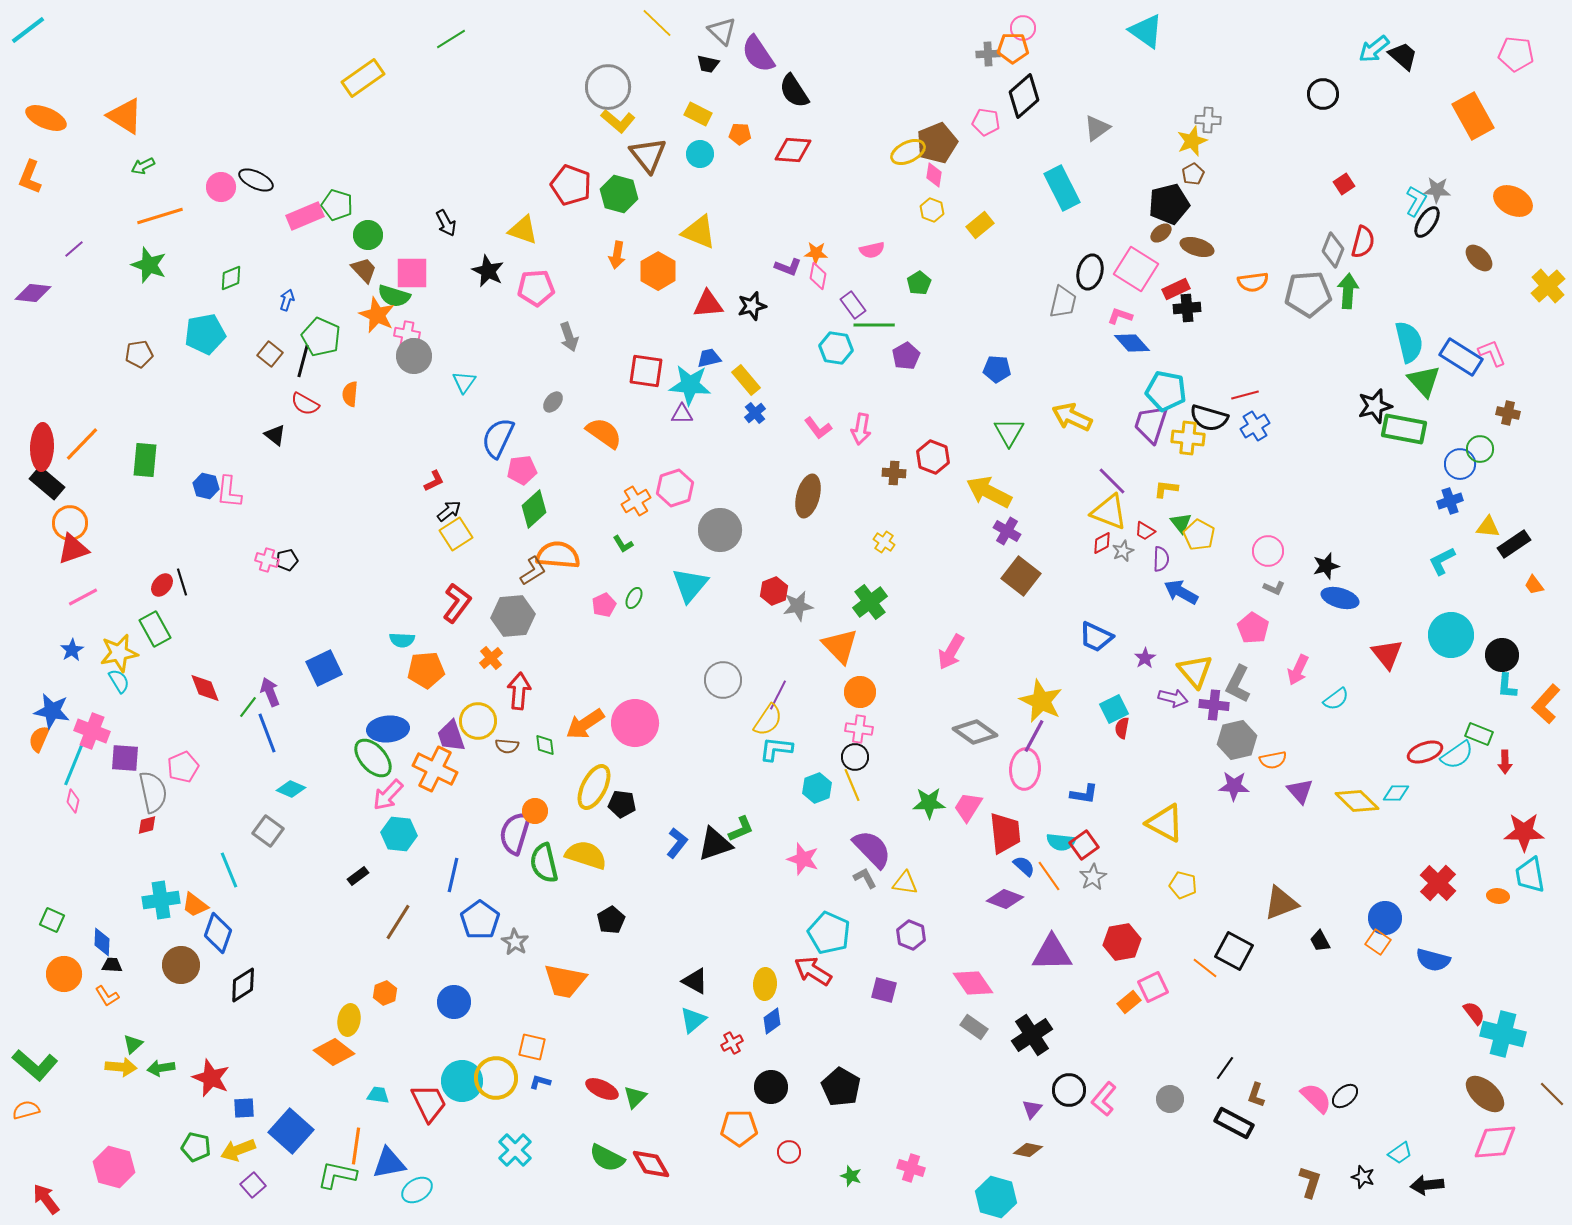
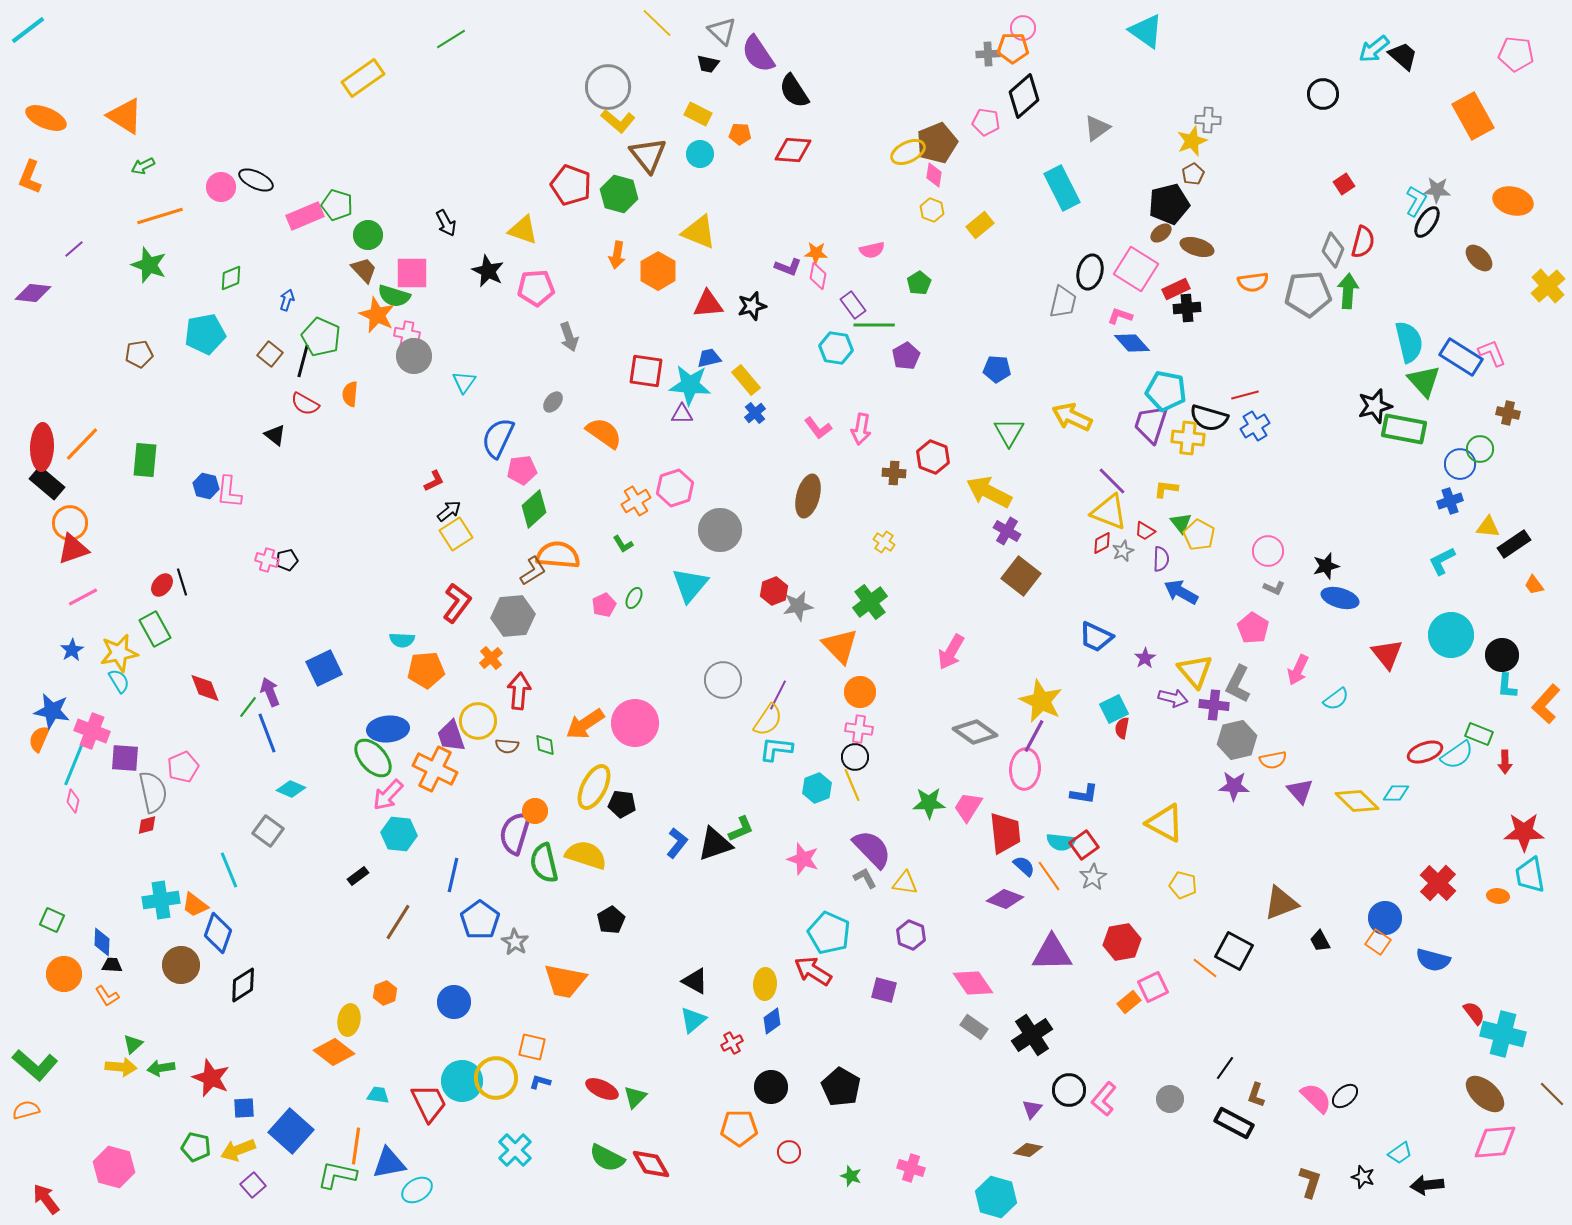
orange ellipse at (1513, 201): rotated 12 degrees counterclockwise
